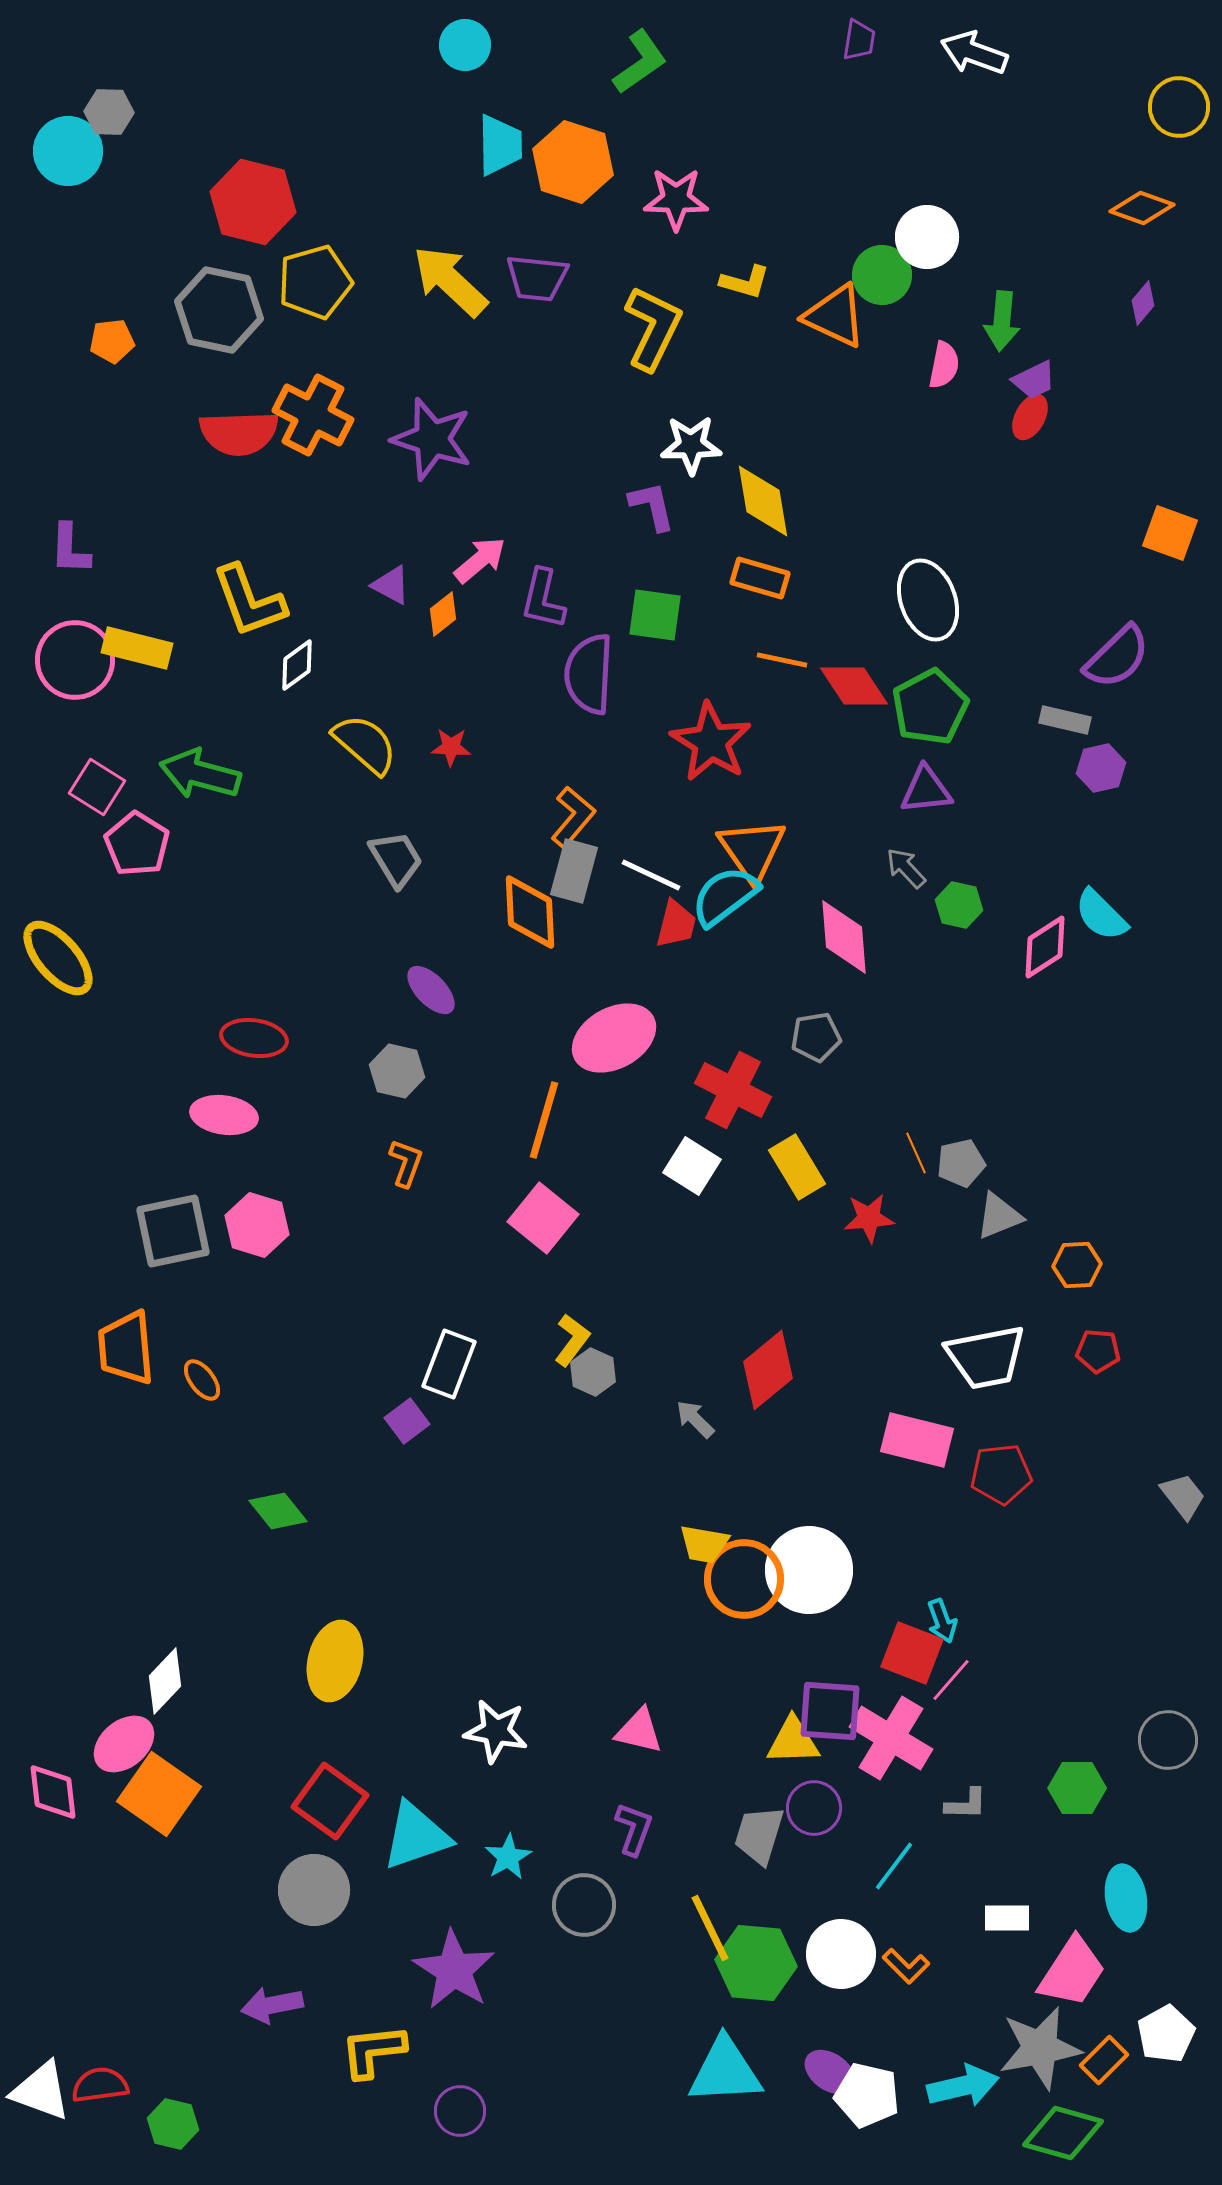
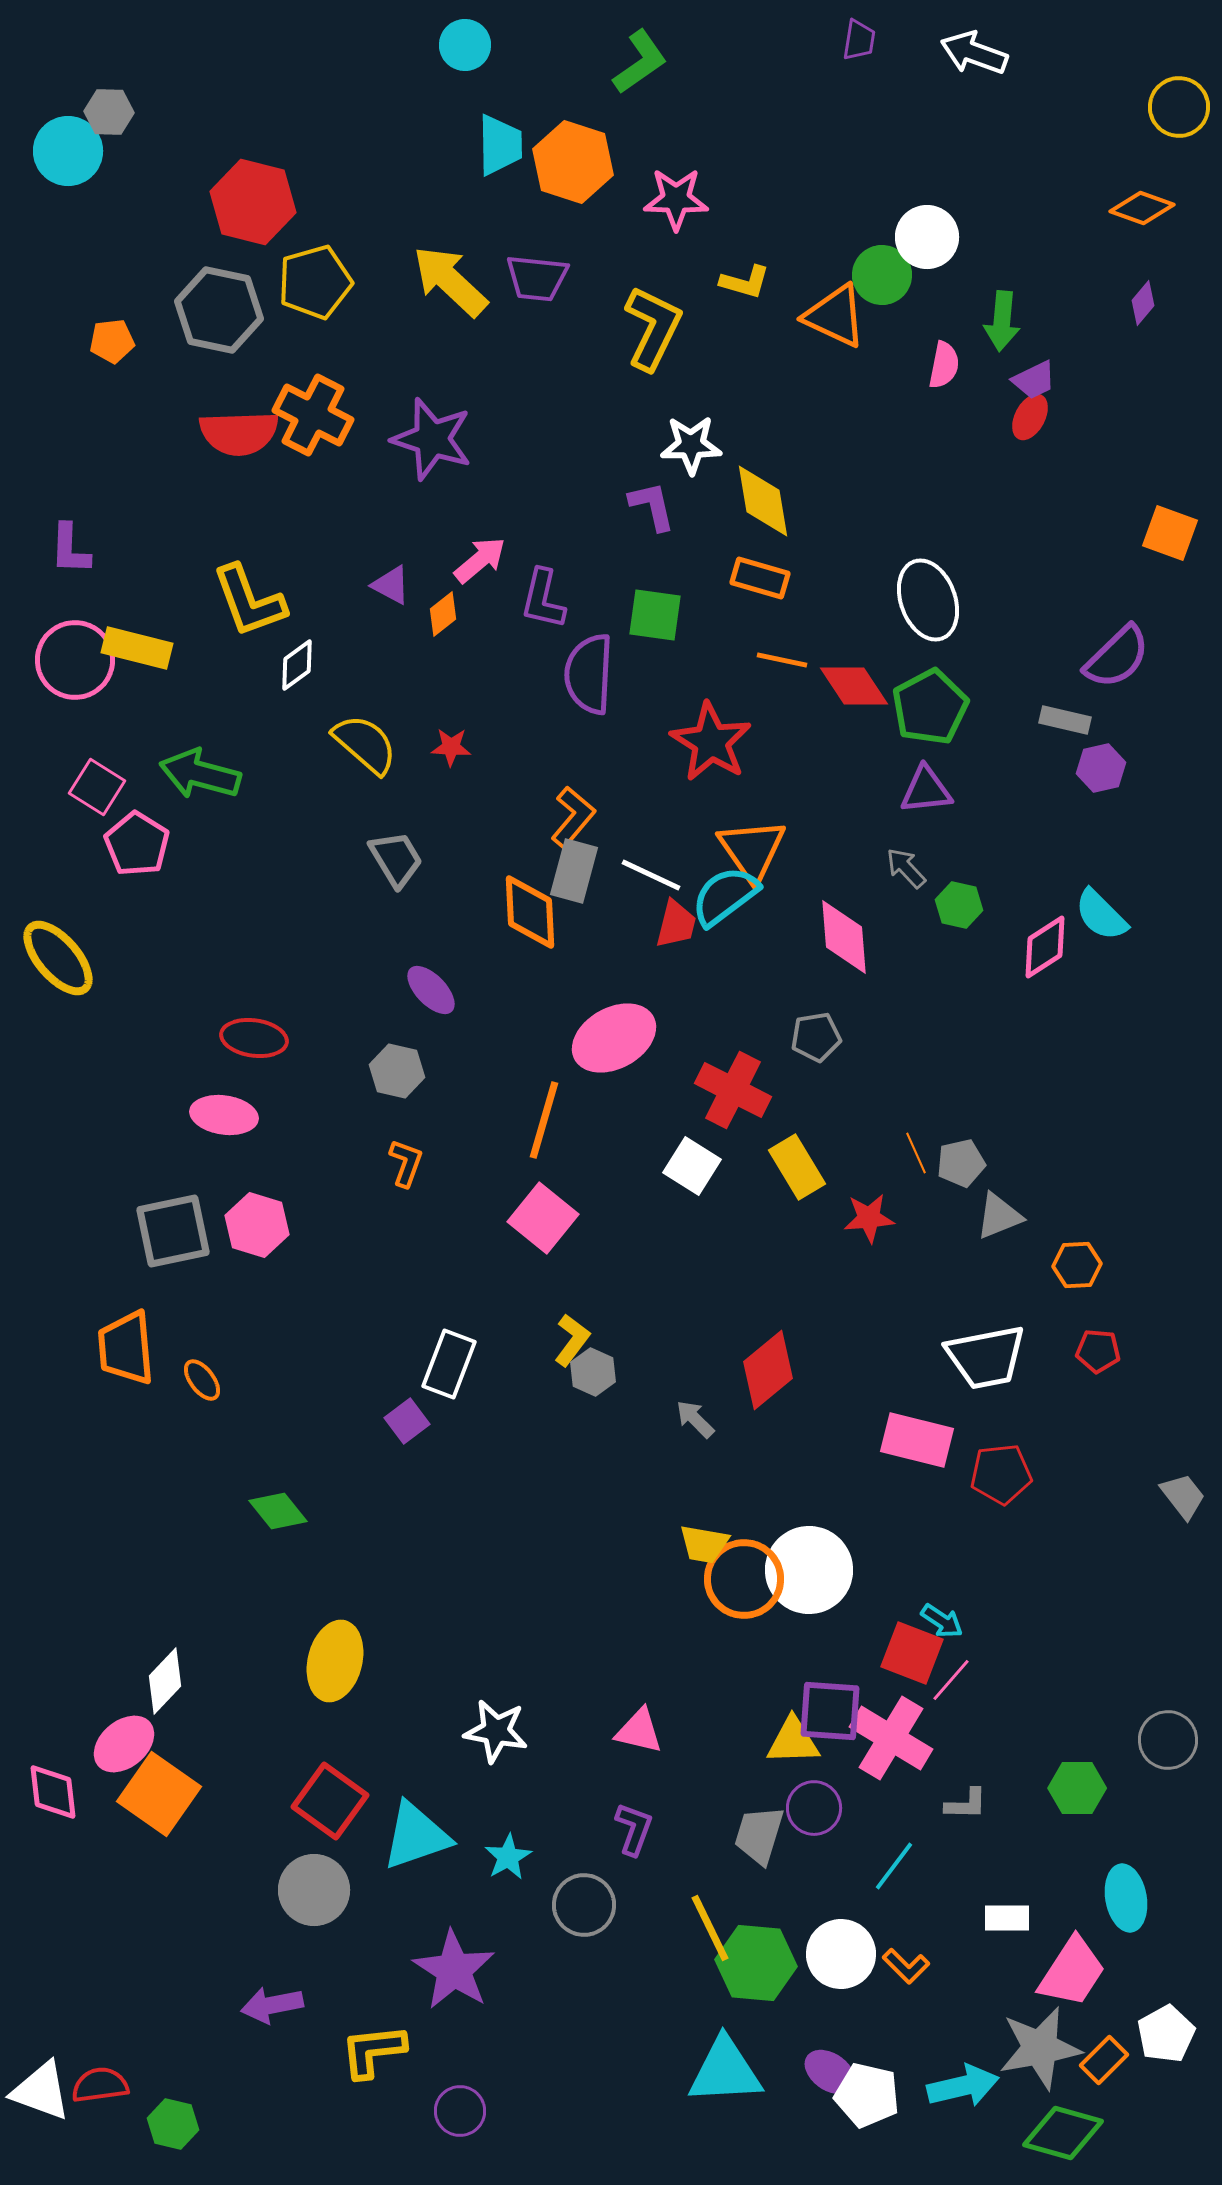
cyan arrow at (942, 1621): rotated 36 degrees counterclockwise
